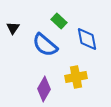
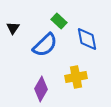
blue semicircle: rotated 84 degrees counterclockwise
purple diamond: moved 3 px left
